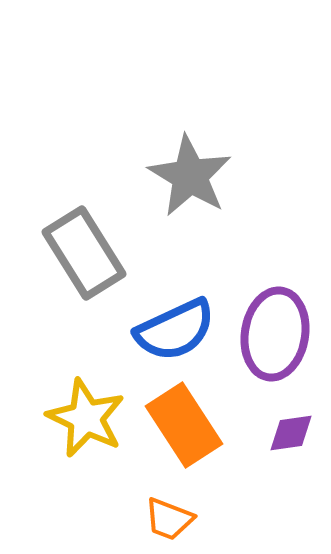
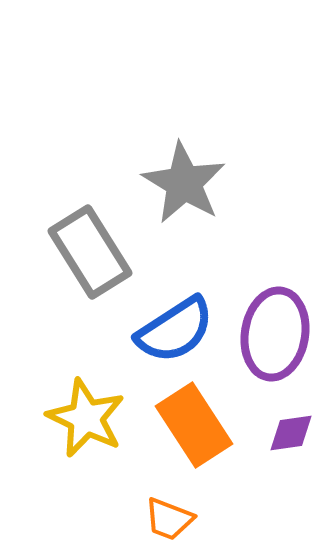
gray star: moved 6 px left, 7 px down
gray rectangle: moved 6 px right, 1 px up
blue semicircle: rotated 8 degrees counterclockwise
orange rectangle: moved 10 px right
